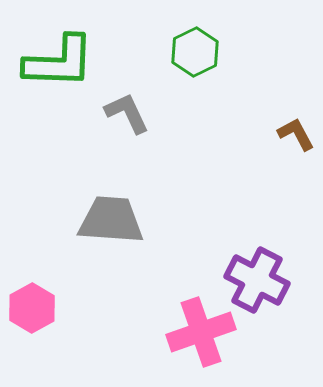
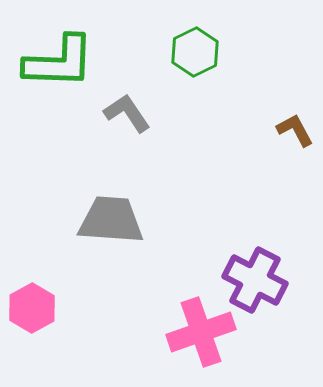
gray L-shape: rotated 9 degrees counterclockwise
brown L-shape: moved 1 px left, 4 px up
purple cross: moved 2 px left
